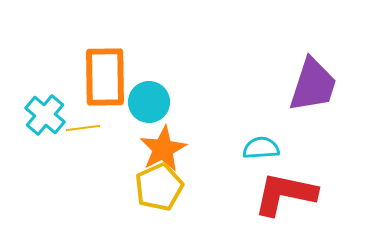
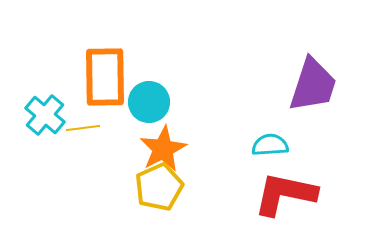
cyan semicircle: moved 9 px right, 3 px up
